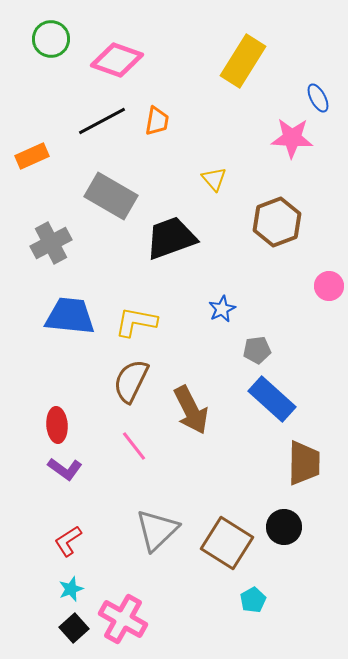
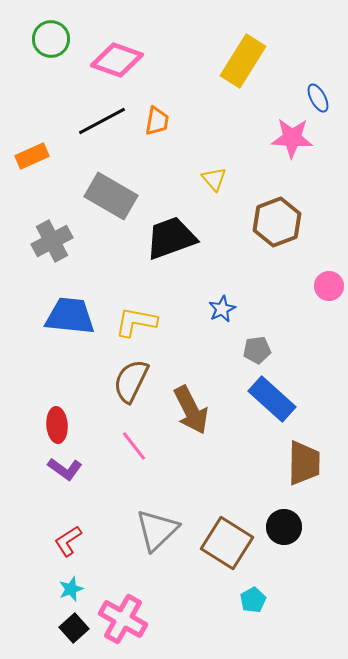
gray cross: moved 1 px right, 2 px up
